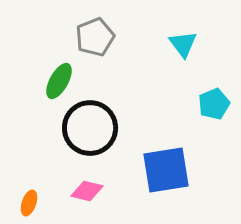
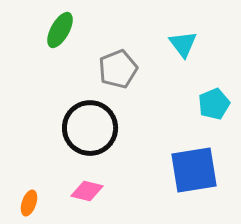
gray pentagon: moved 23 px right, 32 px down
green ellipse: moved 1 px right, 51 px up
blue square: moved 28 px right
